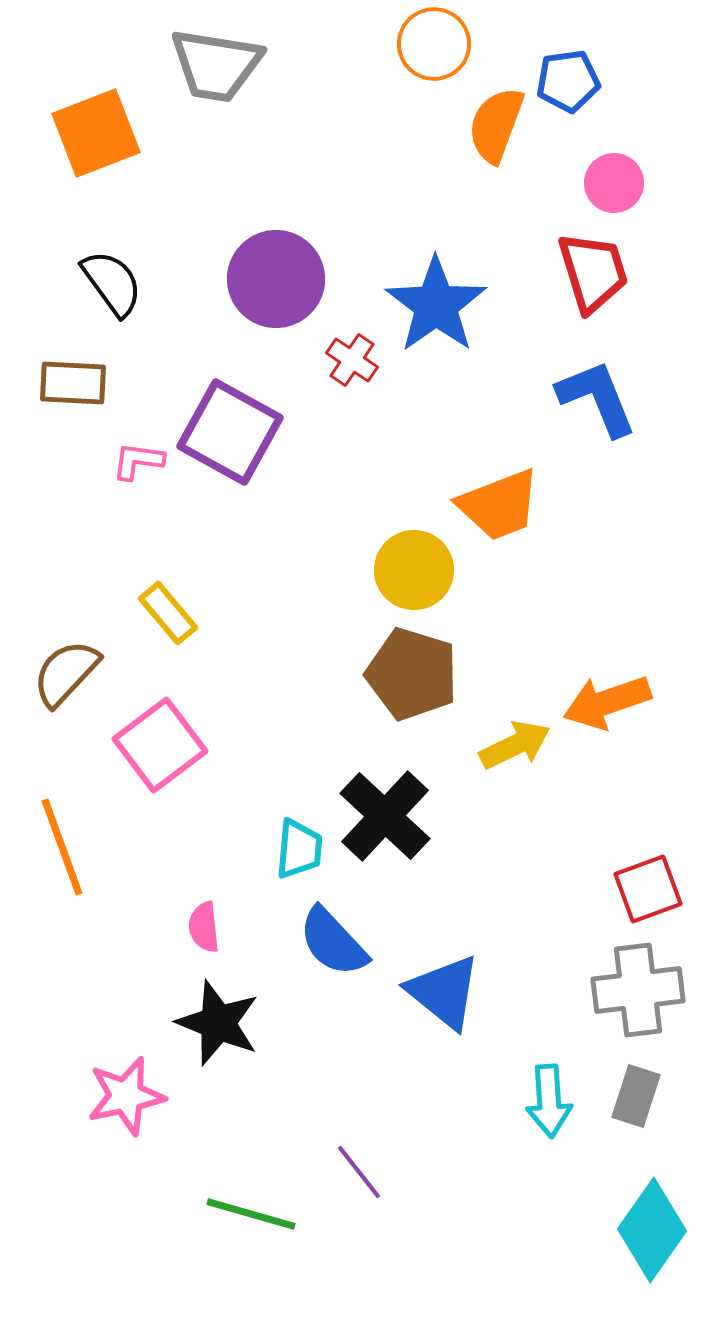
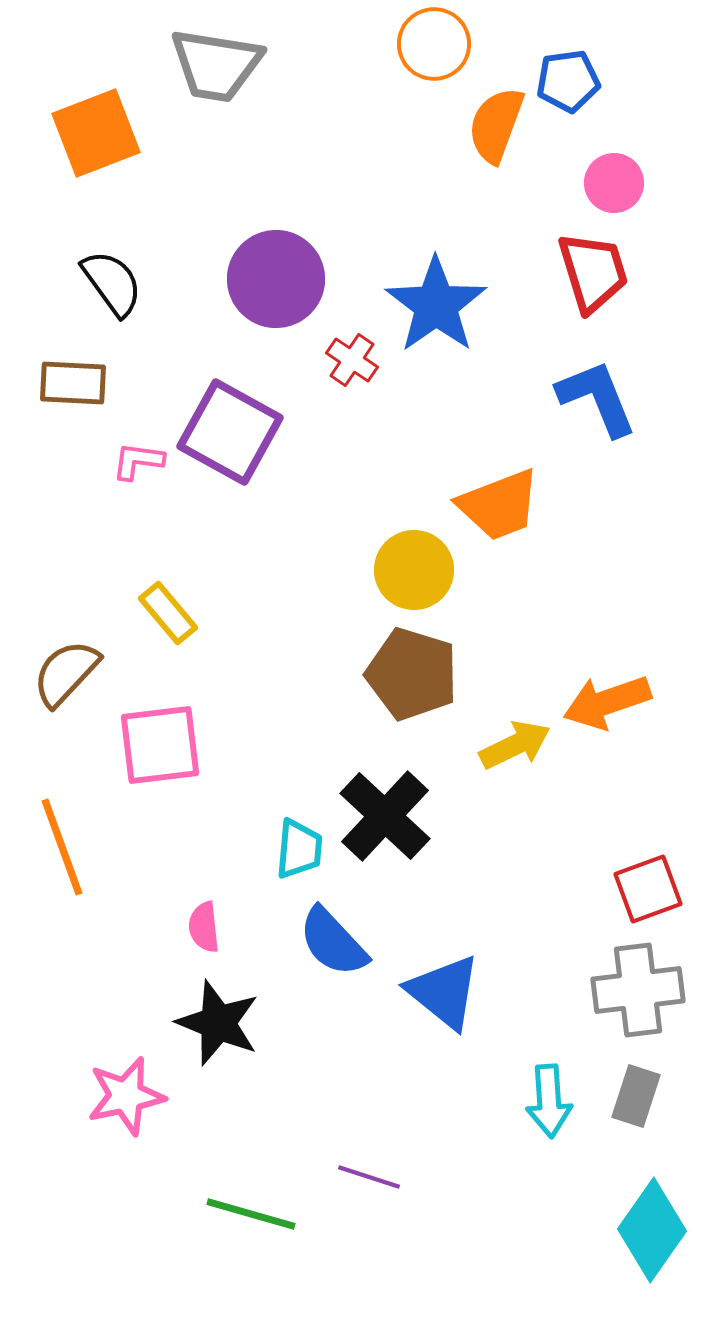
pink square: rotated 30 degrees clockwise
purple line: moved 10 px right, 5 px down; rotated 34 degrees counterclockwise
